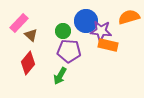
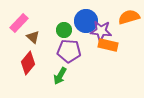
green circle: moved 1 px right, 1 px up
brown triangle: moved 2 px right, 2 px down
